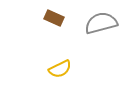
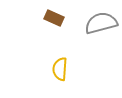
yellow semicircle: rotated 120 degrees clockwise
